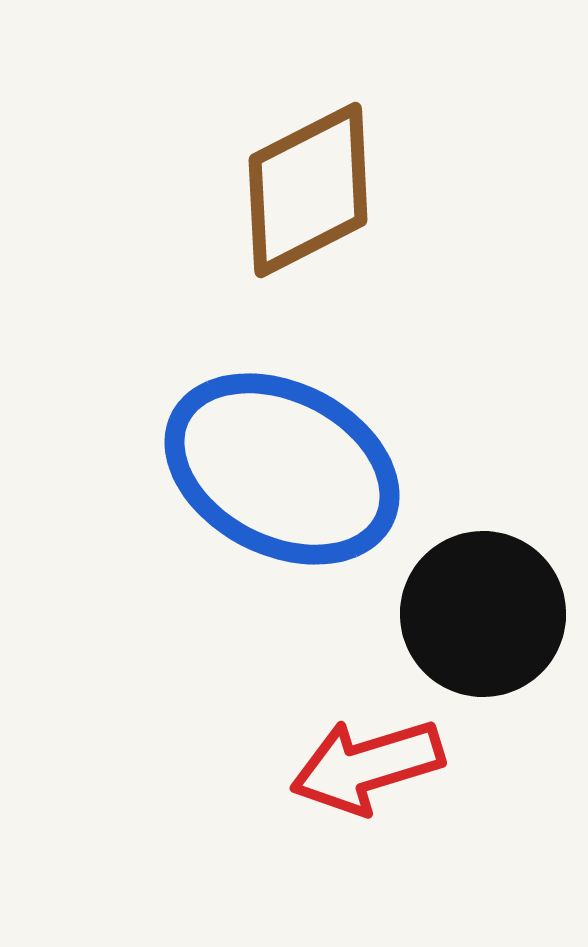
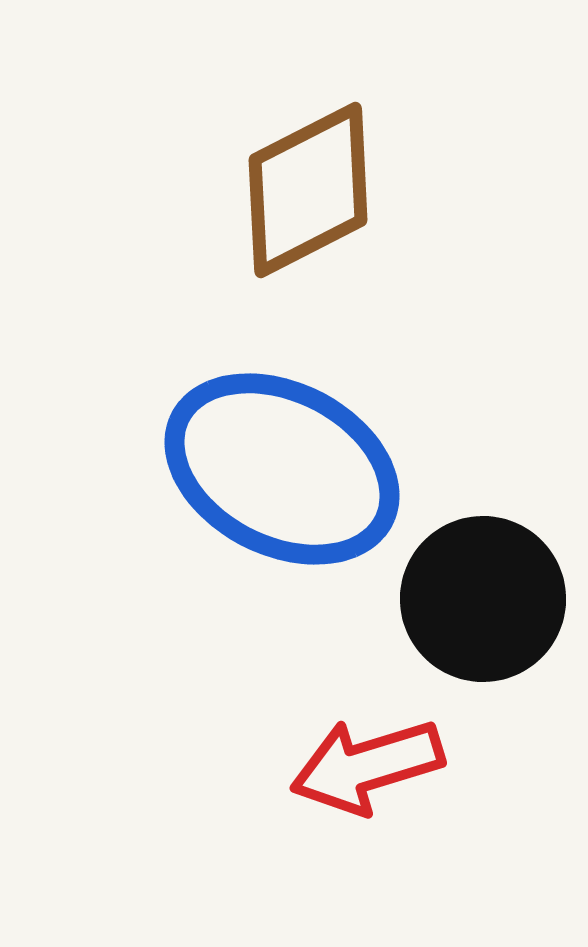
black circle: moved 15 px up
